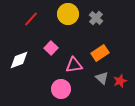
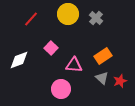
orange rectangle: moved 3 px right, 3 px down
pink triangle: rotated 12 degrees clockwise
